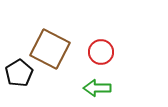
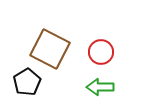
black pentagon: moved 8 px right, 9 px down
green arrow: moved 3 px right, 1 px up
